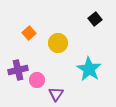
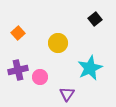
orange square: moved 11 px left
cyan star: moved 1 px right, 1 px up; rotated 15 degrees clockwise
pink circle: moved 3 px right, 3 px up
purple triangle: moved 11 px right
